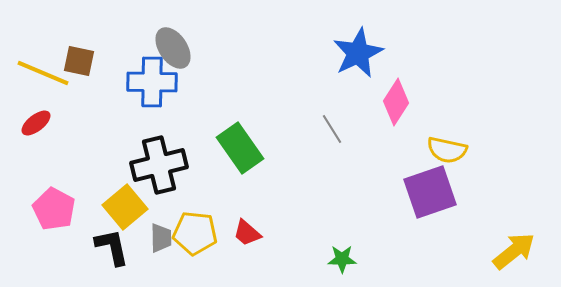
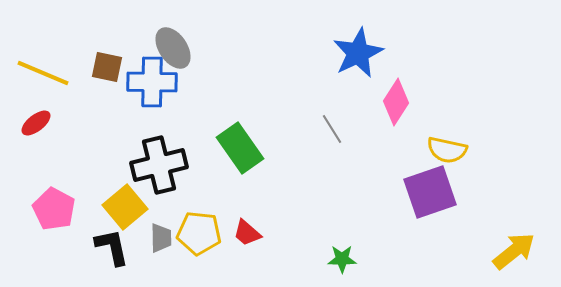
brown square: moved 28 px right, 6 px down
yellow pentagon: moved 4 px right
